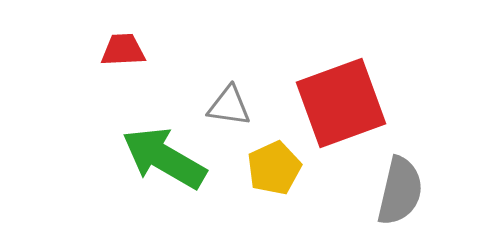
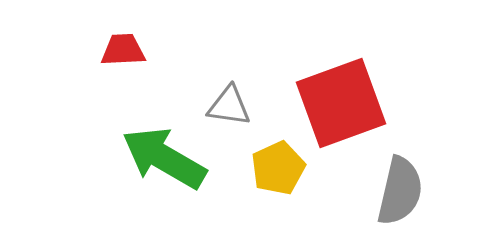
yellow pentagon: moved 4 px right
